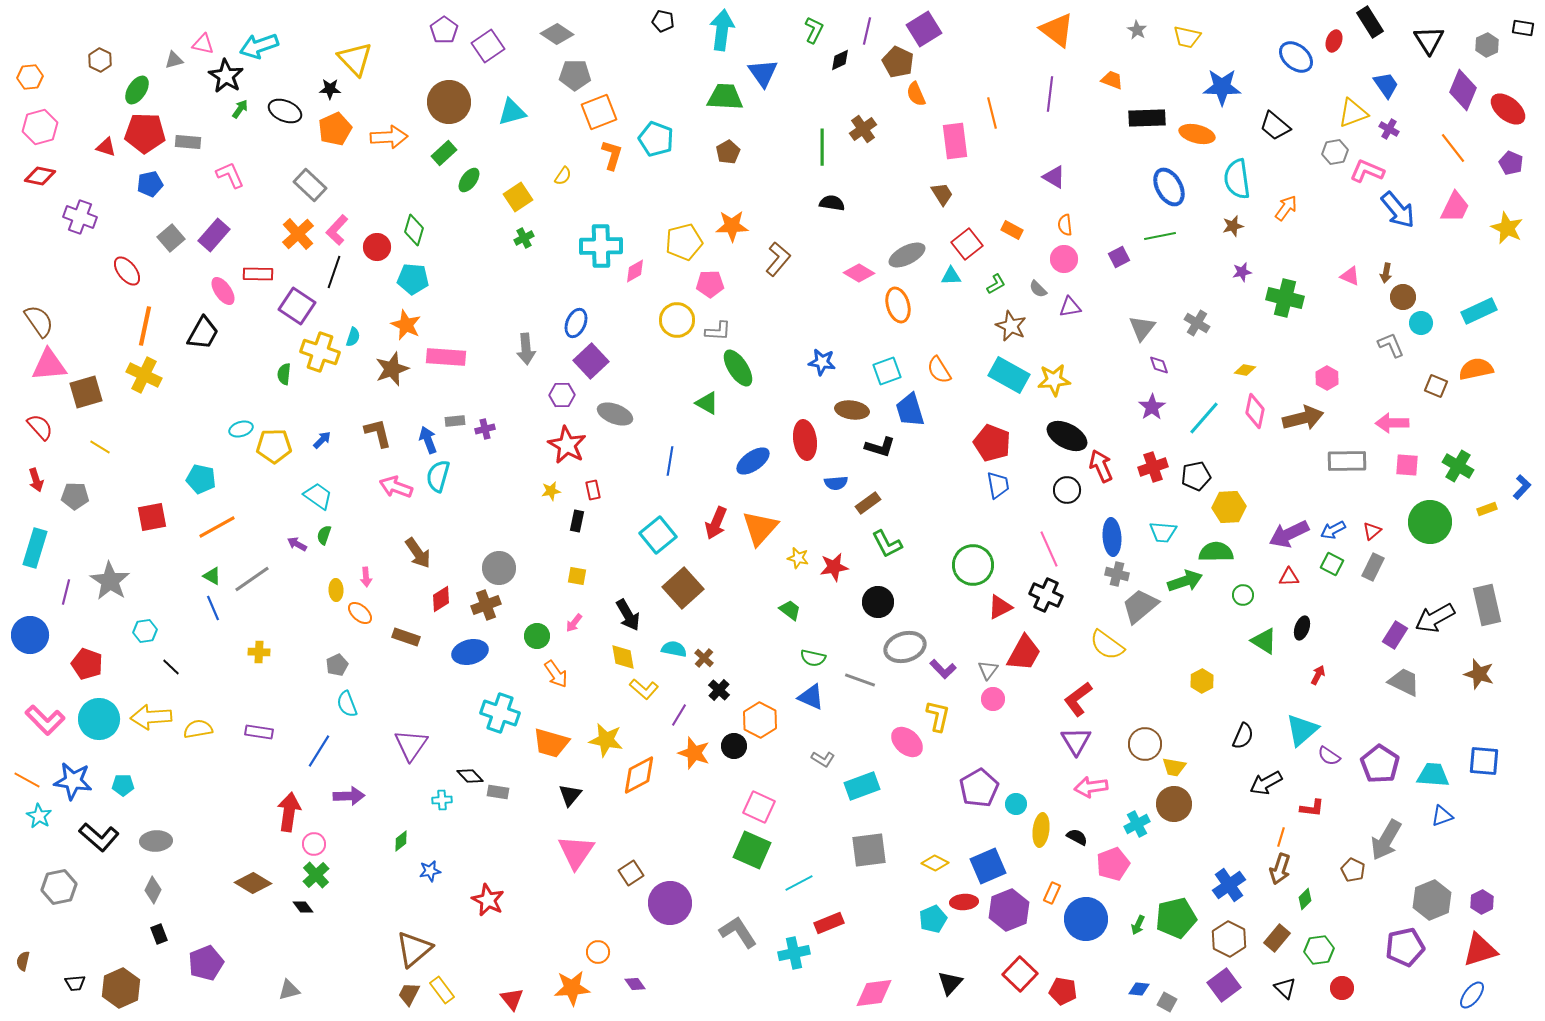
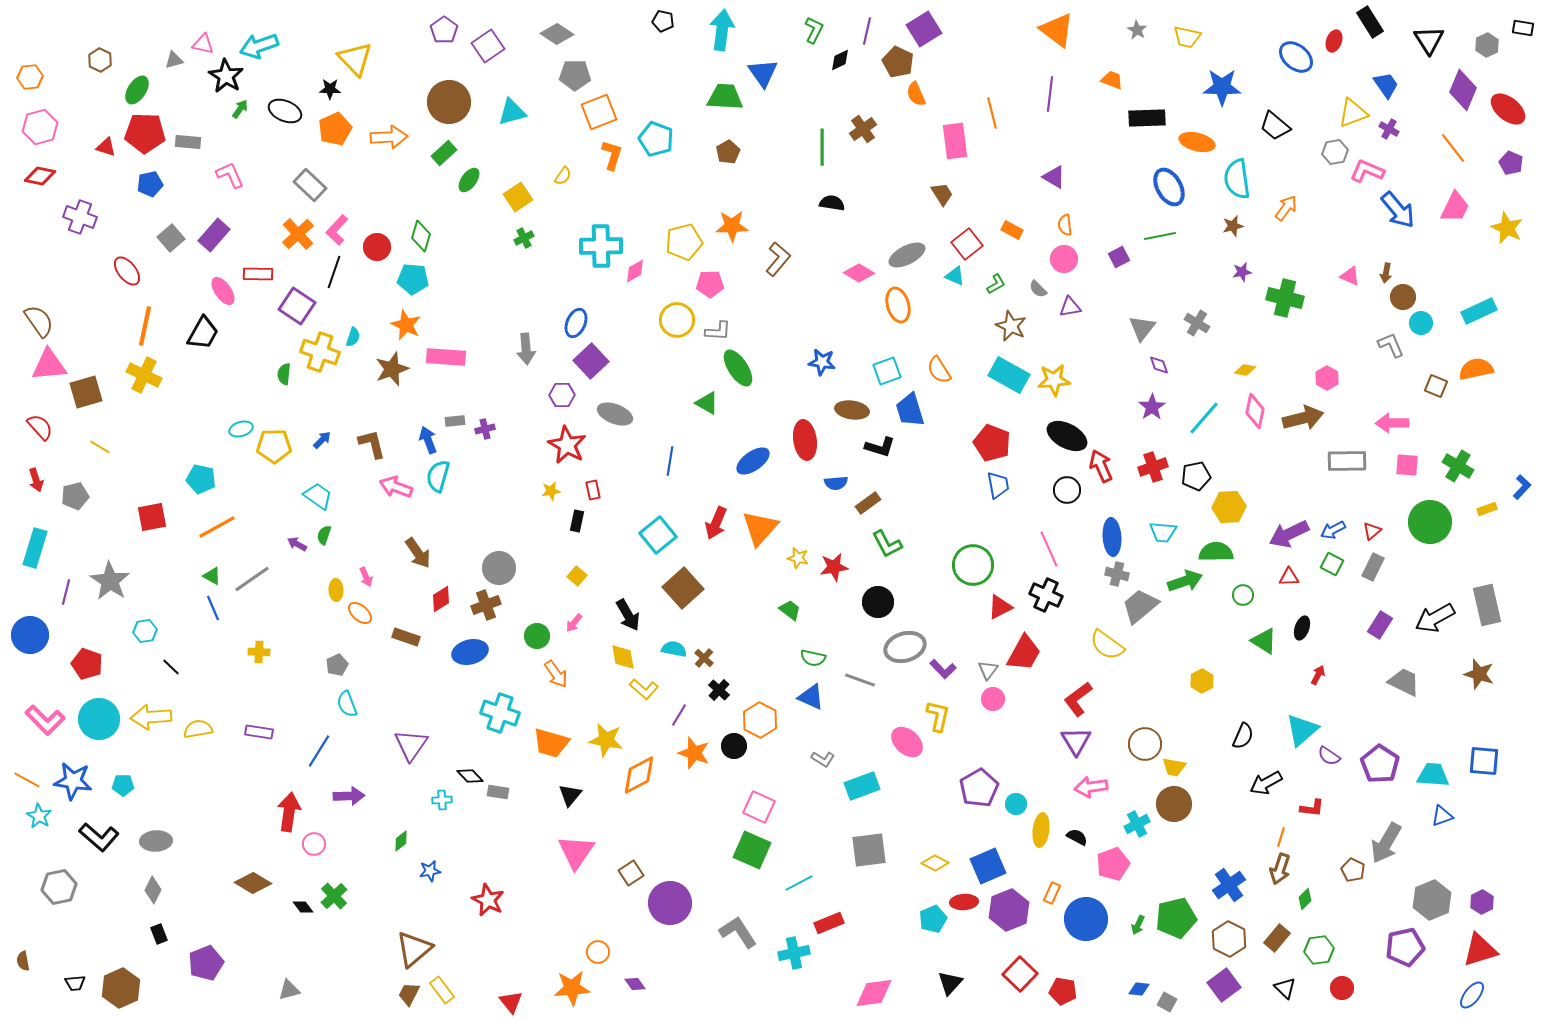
orange ellipse at (1197, 134): moved 8 px down
green diamond at (414, 230): moved 7 px right, 6 px down
cyan triangle at (951, 276): moved 4 px right; rotated 25 degrees clockwise
brown L-shape at (378, 433): moved 6 px left, 11 px down
gray pentagon at (75, 496): rotated 16 degrees counterclockwise
yellow square at (577, 576): rotated 30 degrees clockwise
pink arrow at (366, 577): rotated 18 degrees counterclockwise
purple rectangle at (1395, 635): moved 15 px left, 10 px up
gray arrow at (1386, 840): moved 3 px down
green cross at (316, 875): moved 18 px right, 21 px down
brown semicircle at (23, 961): rotated 24 degrees counterclockwise
red triangle at (512, 999): moved 1 px left, 3 px down
